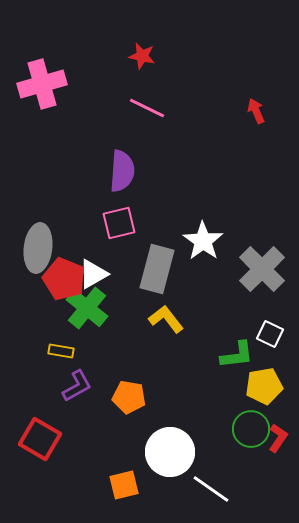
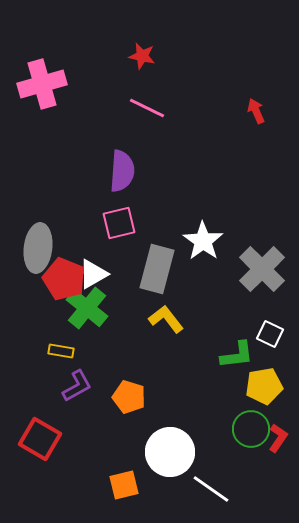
orange pentagon: rotated 8 degrees clockwise
